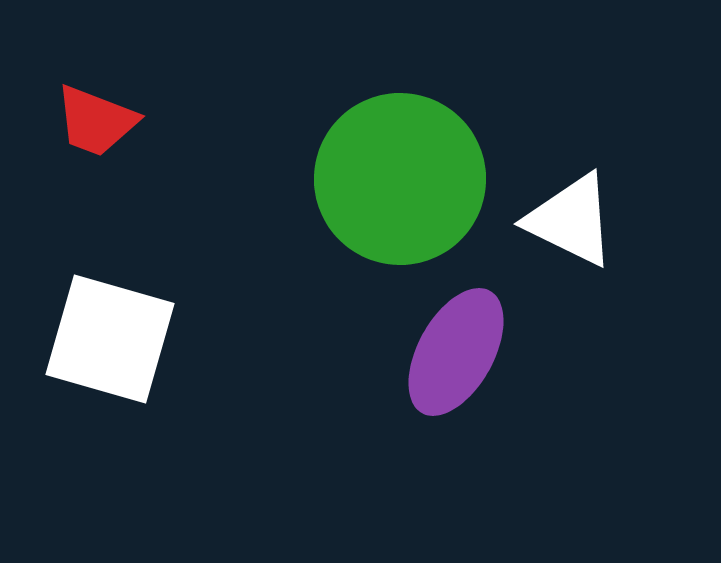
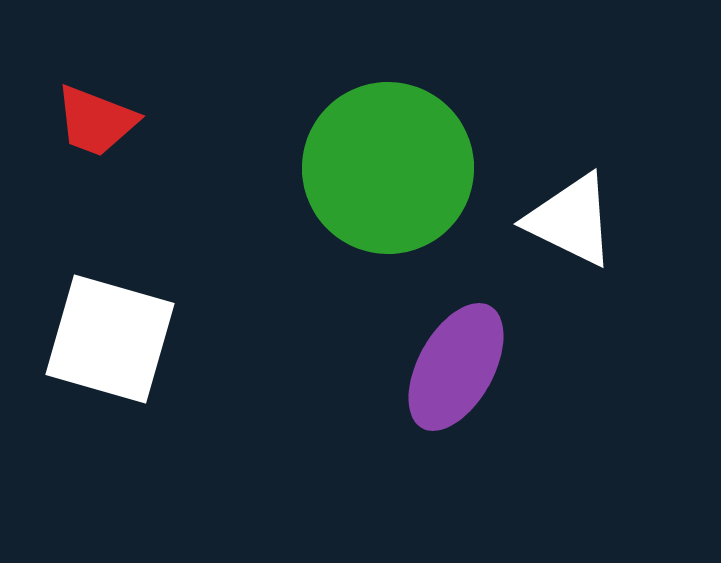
green circle: moved 12 px left, 11 px up
purple ellipse: moved 15 px down
